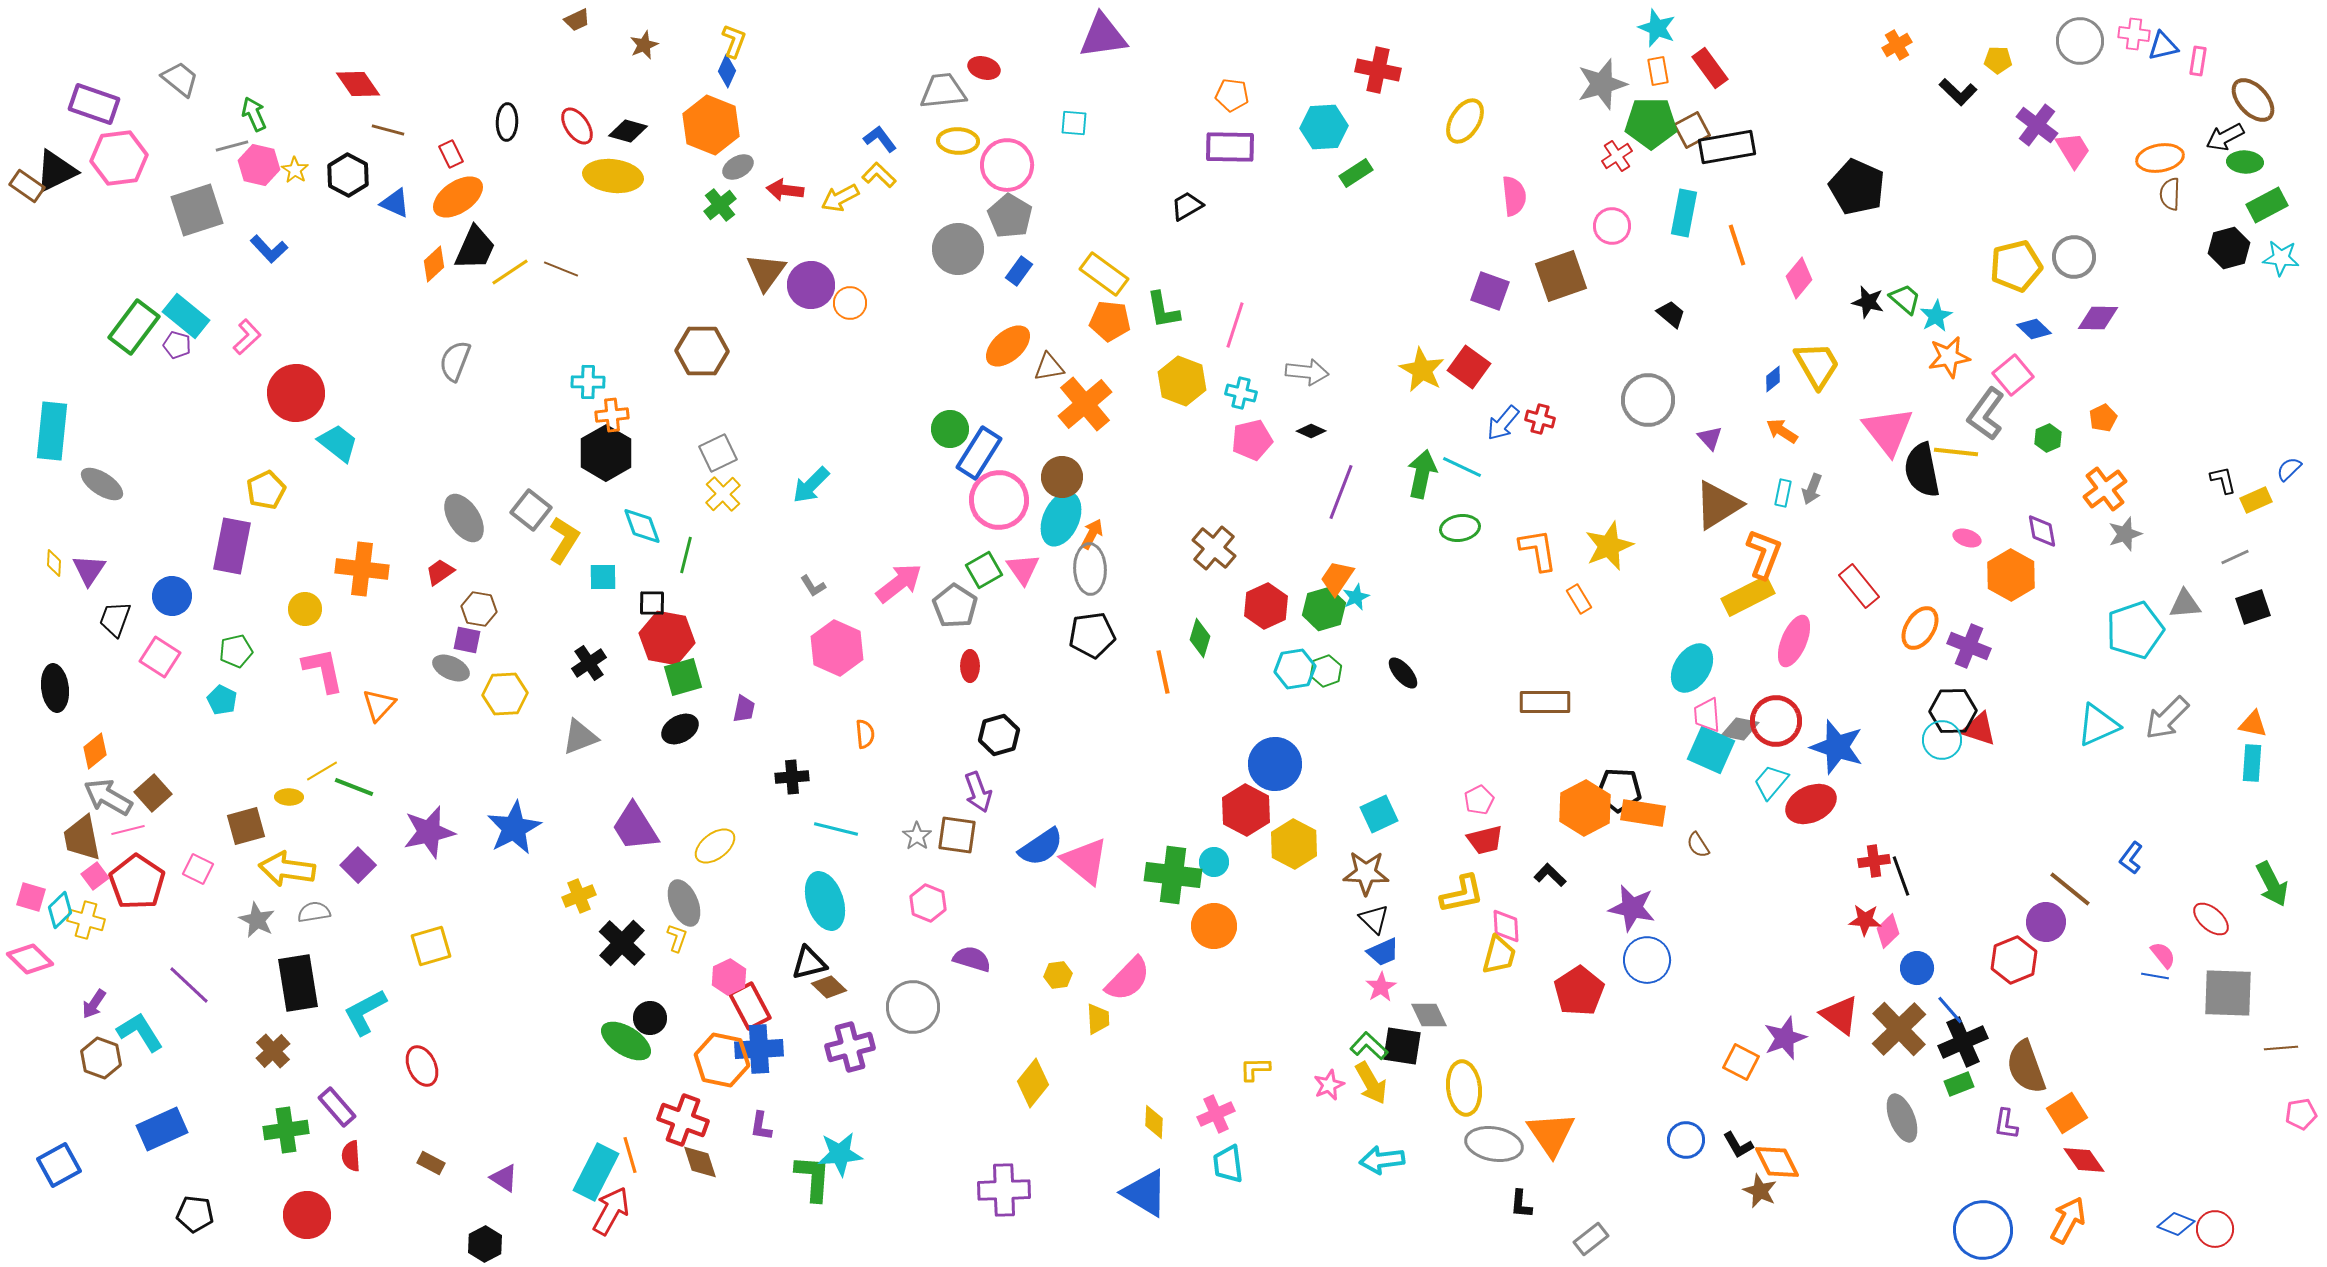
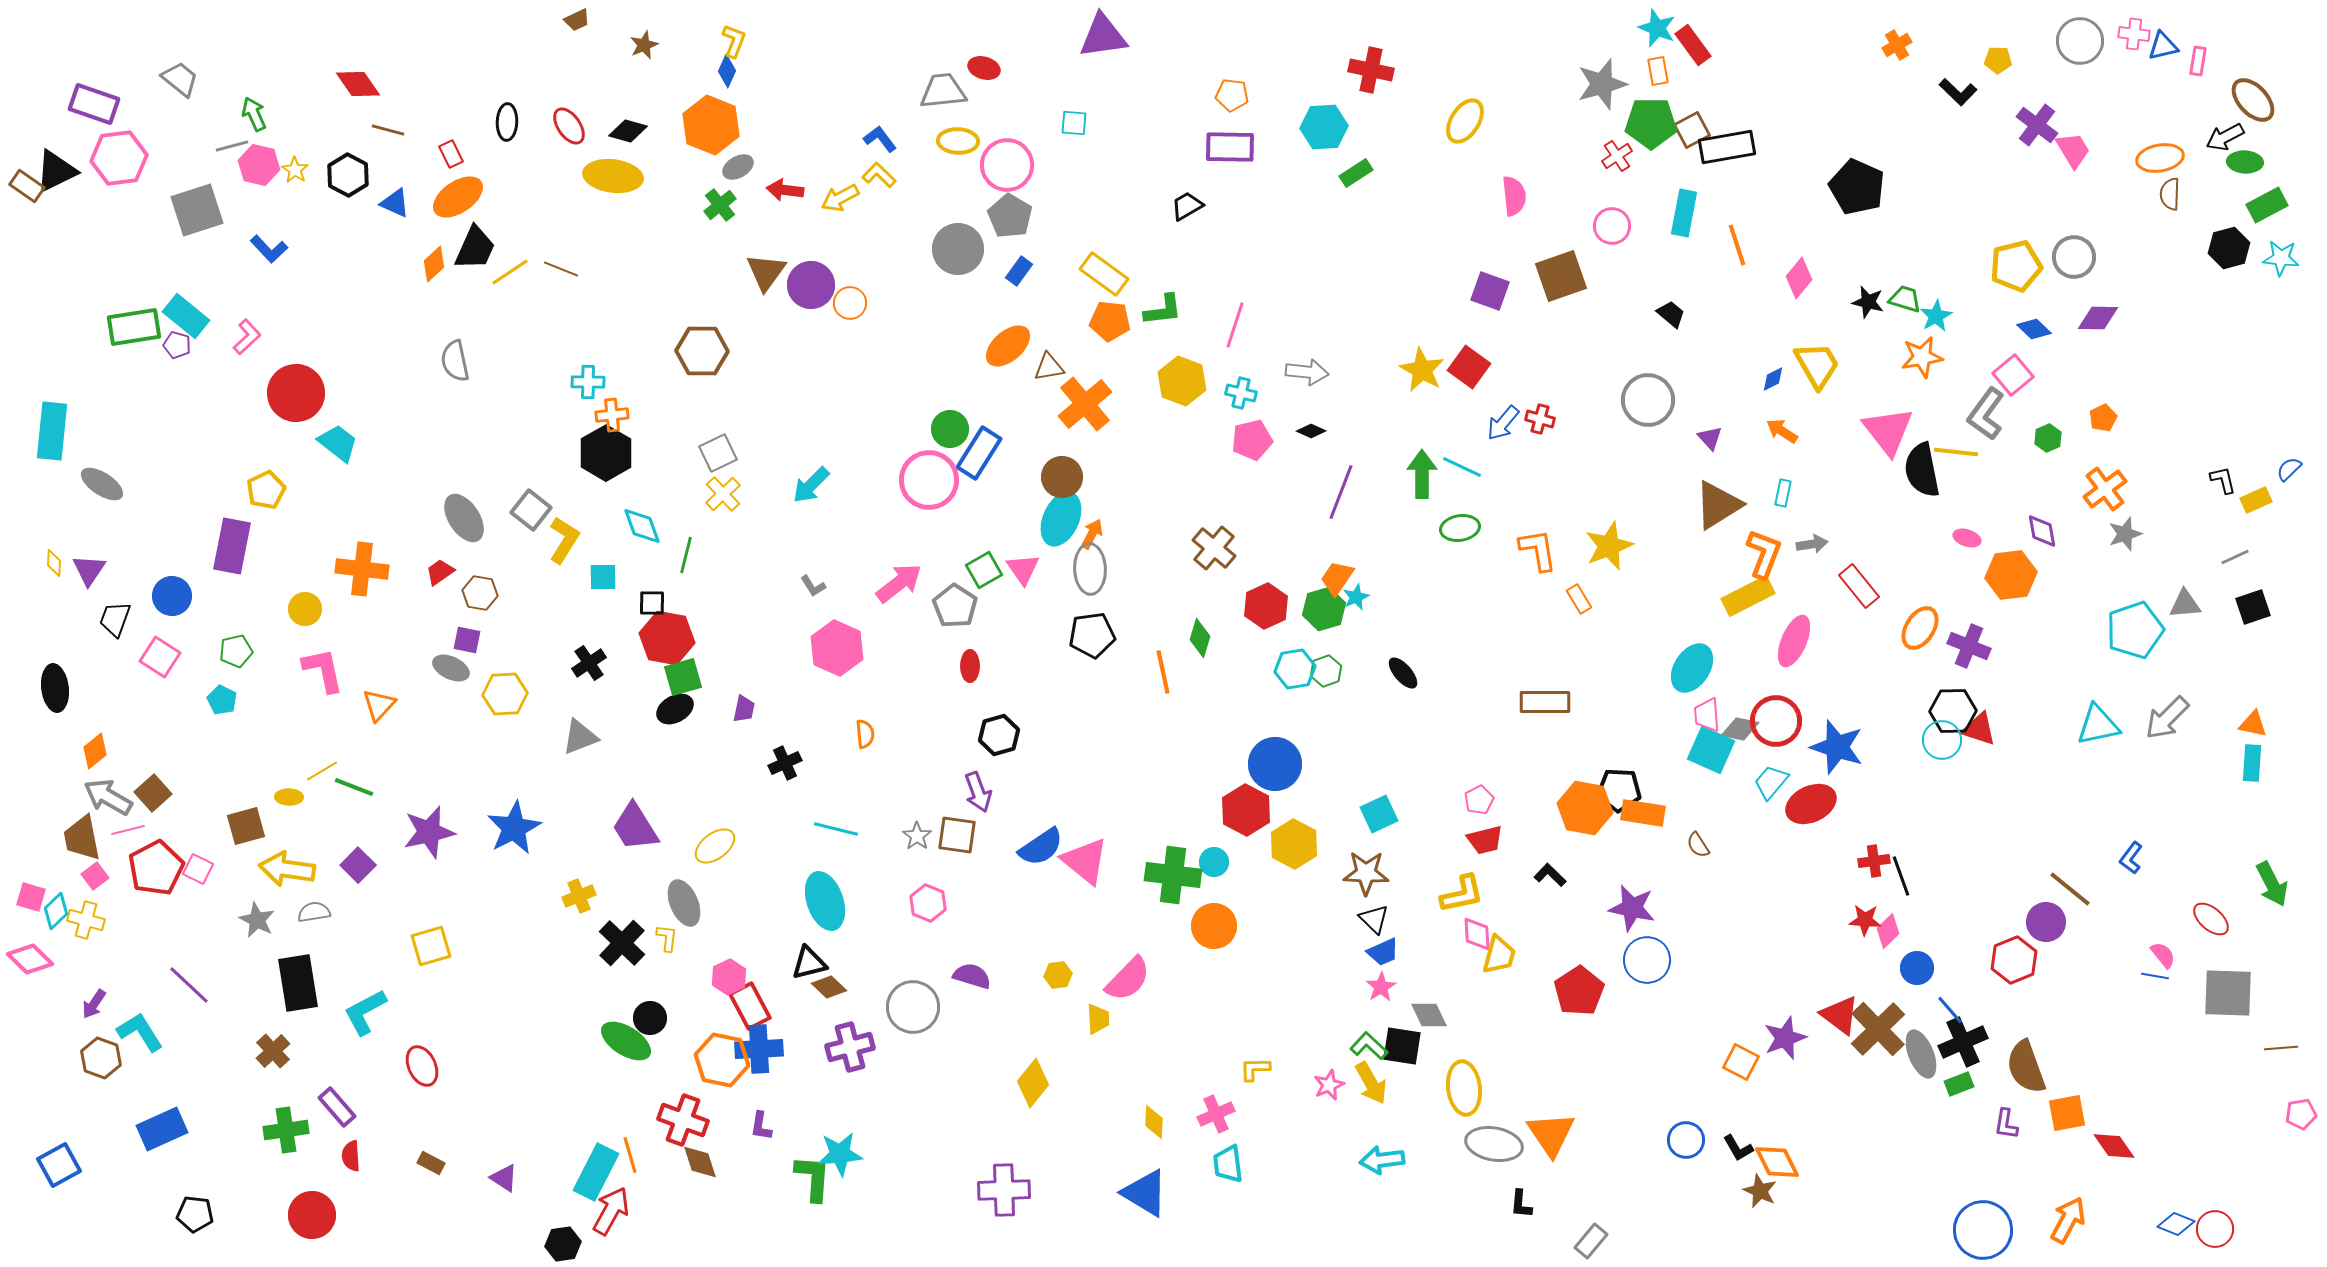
red rectangle at (1710, 68): moved 17 px left, 23 px up
red cross at (1378, 70): moved 7 px left
red ellipse at (577, 126): moved 8 px left
green trapezoid at (1905, 299): rotated 24 degrees counterclockwise
green L-shape at (1163, 310): rotated 87 degrees counterclockwise
green rectangle at (134, 327): rotated 44 degrees clockwise
orange star at (1949, 357): moved 27 px left
gray semicircle at (455, 361): rotated 33 degrees counterclockwise
blue diamond at (1773, 379): rotated 12 degrees clockwise
green arrow at (1422, 474): rotated 12 degrees counterclockwise
gray arrow at (1812, 489): moved 55 px down; rotated 120 degrees counterclockwise
pink circle at (999, 500): moved 70 px left, 20 px up
orange hexagon at (2011, 575): rotated 24 degrees clockwise
brown hexagon at (479, 609): moved 1 px right, 16 px up
cyan triangle at (2098, 725): rotated 12 degrees clockwise
black ellipse at (680, 729): moved 5 px left, 20 px up
black cross at (792, 777): moved 7 px left, 14 px up; rotated 20 degrees counterclockwise
orange hexagon at (1585, 808): rotated 22 degrees counterclockwise
red pentagon at (137, 882): moved 19 px right, 14 px up; rotated 10 degrees clockwise
cyan diamond at (60, 910): moved 4 px left, 1 px down
pink diamond at (1506, 926): moved 29 px left, 8 px down
yellow L-shape at (677, 938): moved 10 px left; rotated 12 degrees counterclockwise
purple semicircle at (972, 959): moved 17 px down
brown cross at (1899, 1029): moved 21 px left
orange square at (2067, 1113): rotated 21 degrees clockwise
gray ellipse at (1902, 1118): moved 19 px right, 64 px up
black L-shape at (1738, 1145): moved 3 px down
red diamond at (2084, 1160): moved 30 px right, 14 px up
red circle at (307, 1215): moved 5 px right
gray rectangle at (1591, 1239): moved 2 px down; rotated 12 degrees counterclockwise
black hexagon at (485, 1244): moved 78 px right; rotated 20 degrees clockwise
